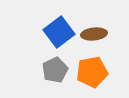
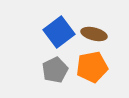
brown ellipse: rotated 20 degrees clockwise
orange pentagon: moved 5 px up
